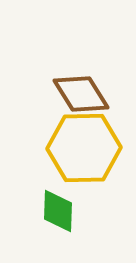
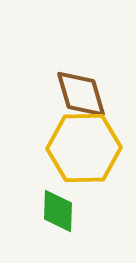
brown diamond: rotated 16 degrees clockwise
